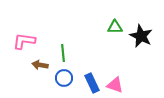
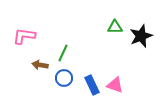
black star: rotated 25 degrees clockwise
pink L-shape: moved 5 px up
green line: rotated 30 degrees clockwise
blue rectangle: moved 2 px down
